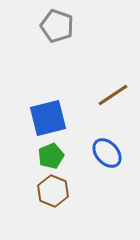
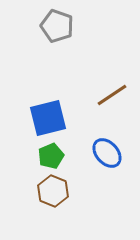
brown line: moved 1 px left
